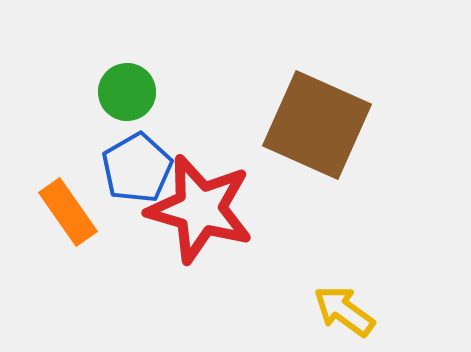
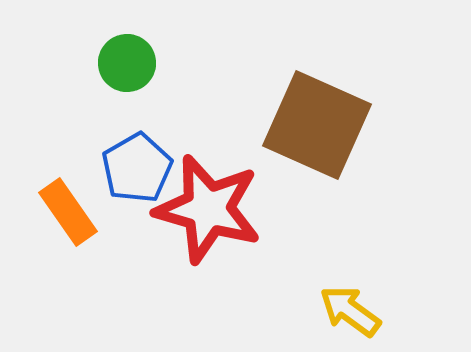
green circle: moved 29 px up
red star: moved 8 px right
yellow arrow: moved 6 px right
